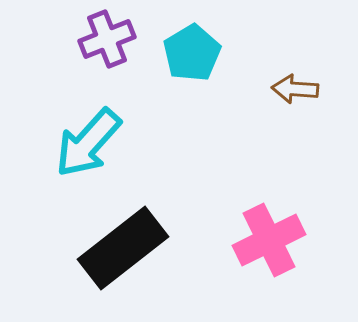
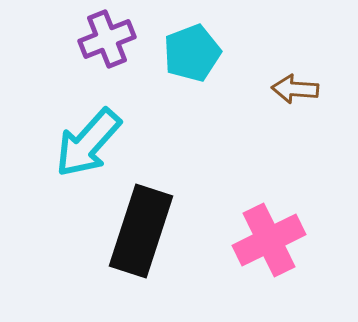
cyan pentagon: rotated 10 degrees clockwise
black rectangle: moved 18 px right, 17 px up; rotated 34 degrees counterclockwise
